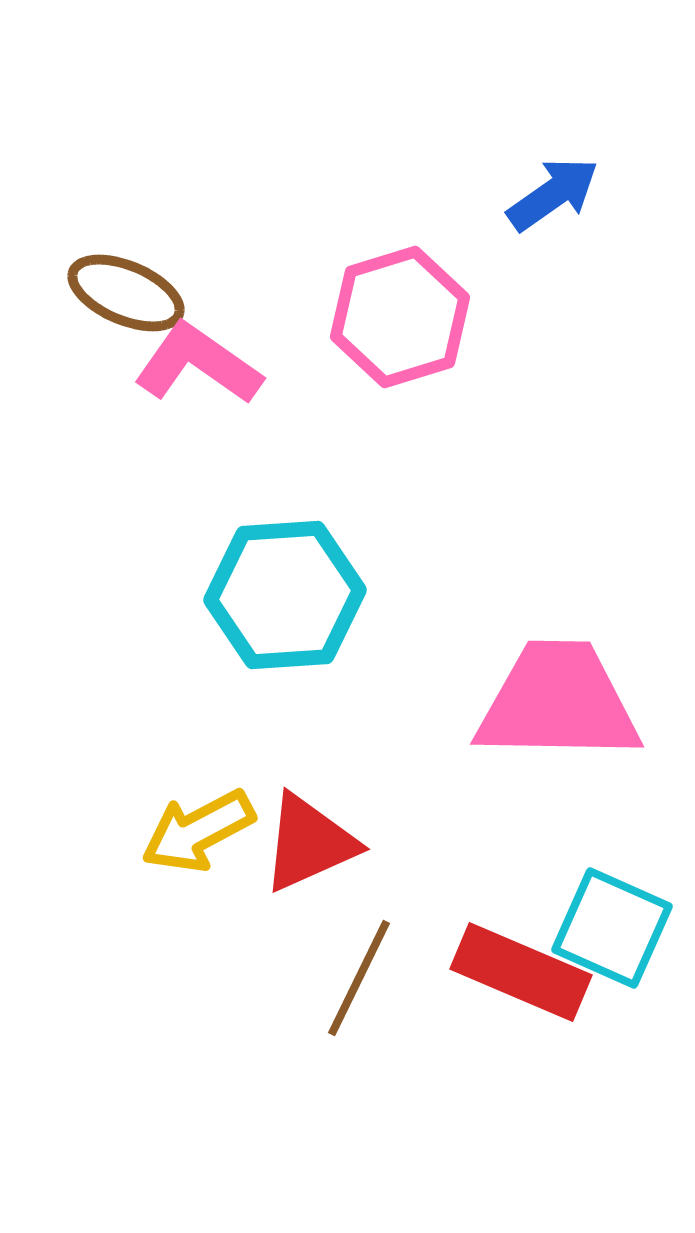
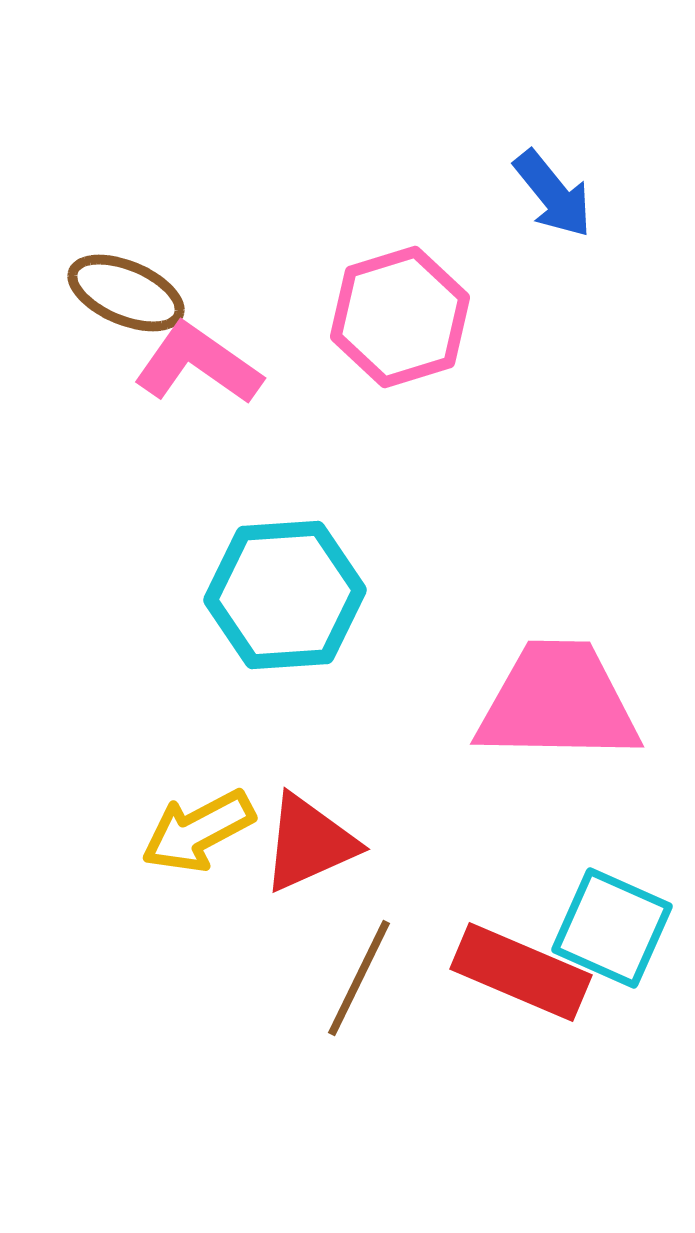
blue arrow: rotated 86 degrees clockwise
